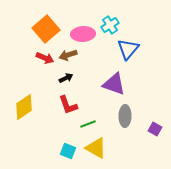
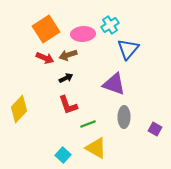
orange square: rotated 8 degrees clockwise
yellow diamond: moved 5 px left, 2 px down; rotated 12 degrees counterclockwise
gray ellipse: moved 1 px left, 1 px down
cyan square: moved 5 px left, 4 px down; rotated 21 degrees clockwise
